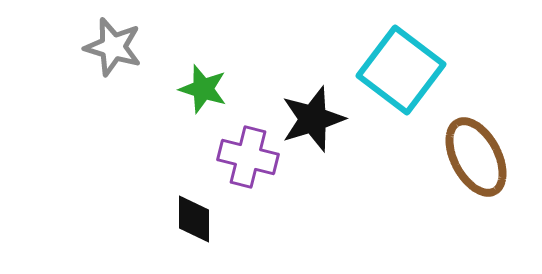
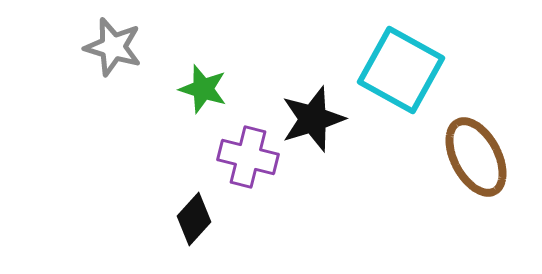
cyan square: rotated 8 degrees counterclockwise
black diamond: rotated 42 degrees clockwise
